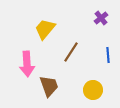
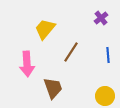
brown trapezoid: moved 4 px right, 2 px down
yellow circle: moved 12 px right, 6 px down
